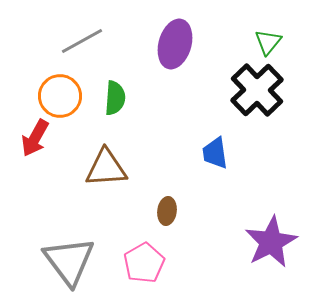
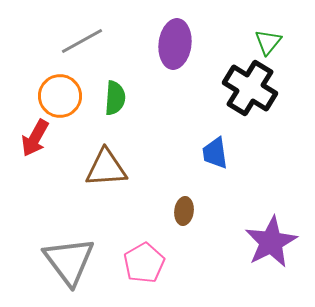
purple ellipse: rotated 9 degrees counterclockwise
black cross: moved 7 px left, 2 px up; rotated 14 degrees counterclockwise
brown ellipse: moved 17 px right
